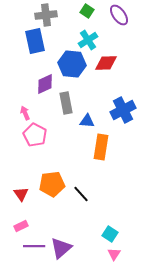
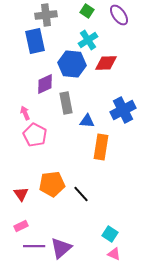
pink triangle: rotated 40 degrees counterclockwise
